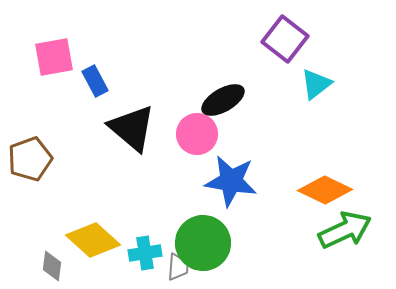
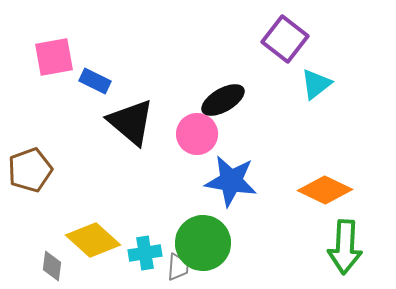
blue rectangle: rotated 36 degrees counterclockwise
black triangle: moved 1 px left, 6 px up
brown pentagon: moved 11 px down
green arrow: moved 17 px down; rotated 118 degrees clockwise
